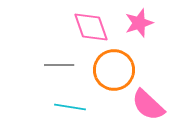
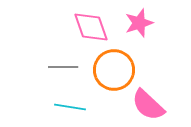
gray line: moved 4 px right, 2 px down
